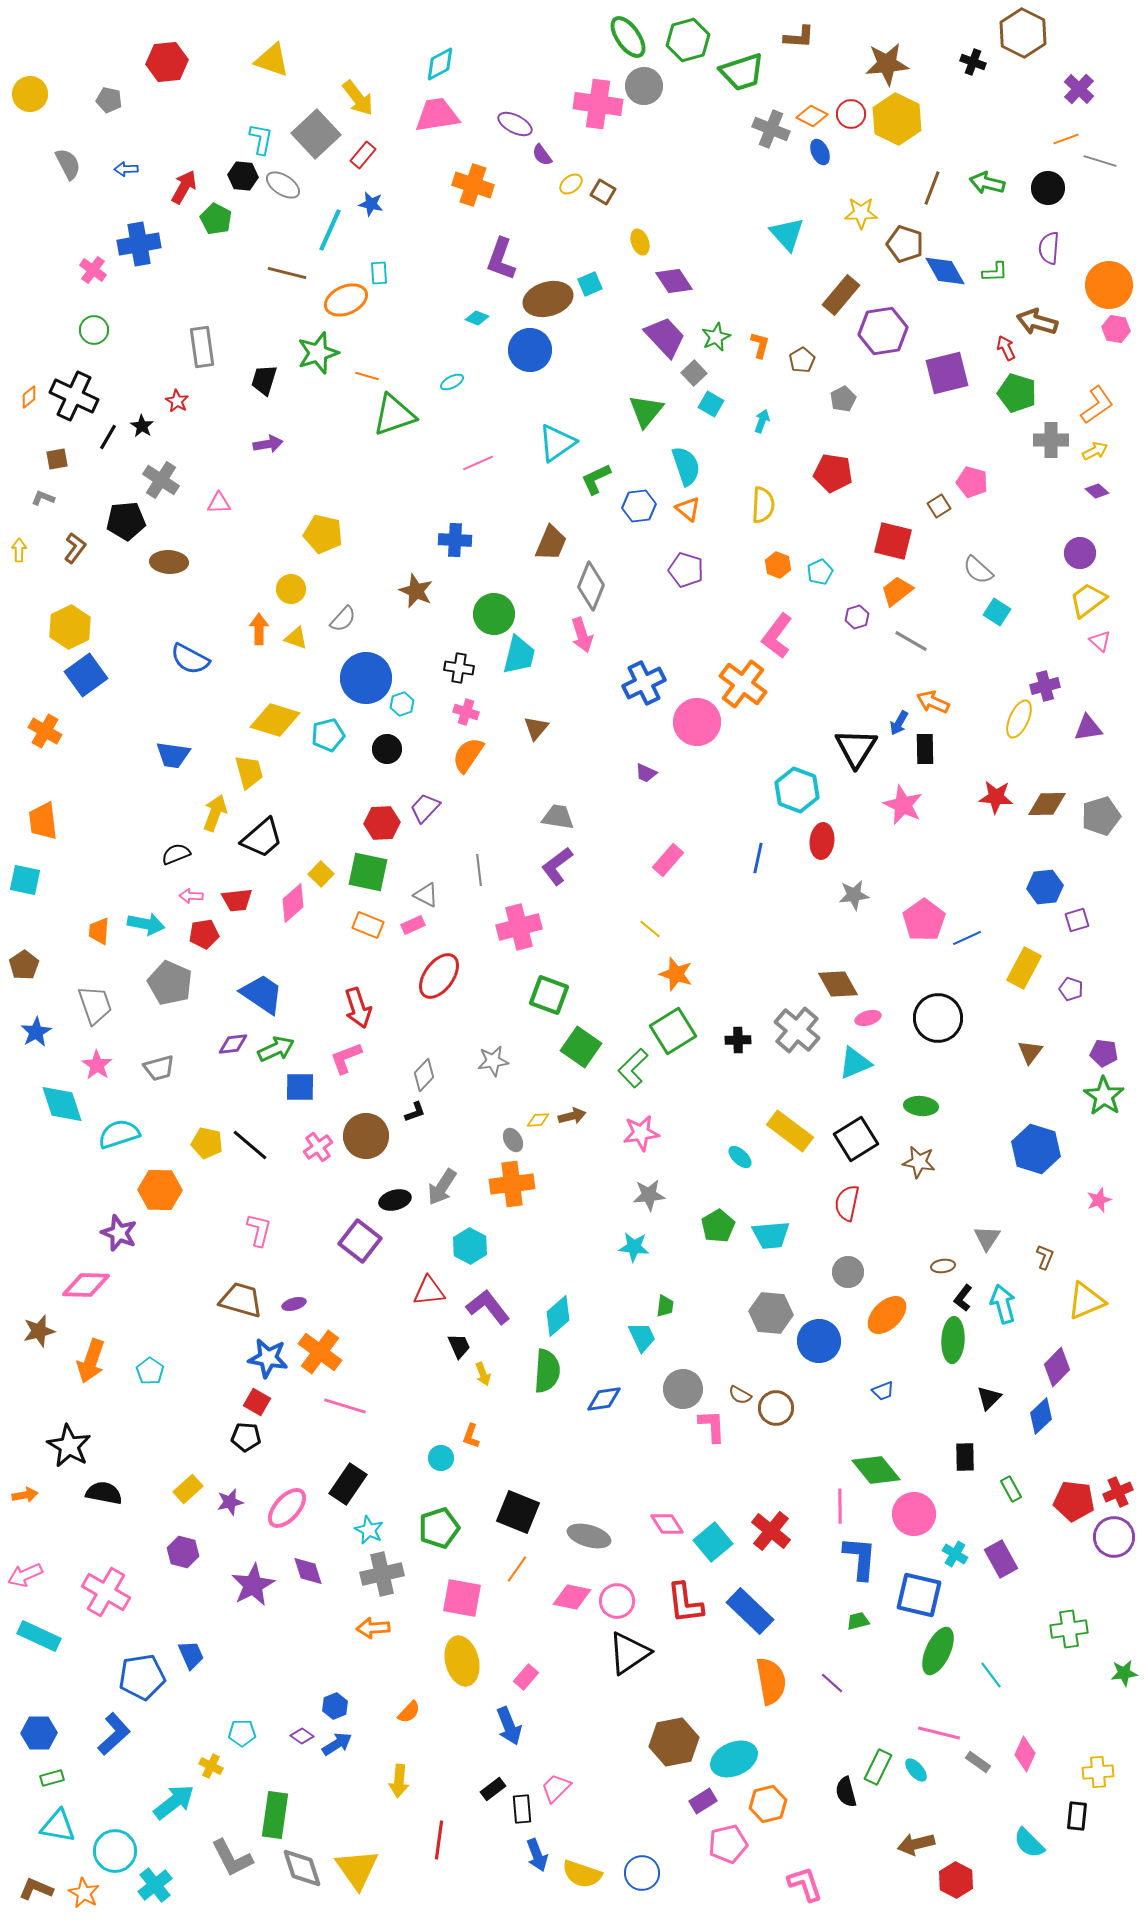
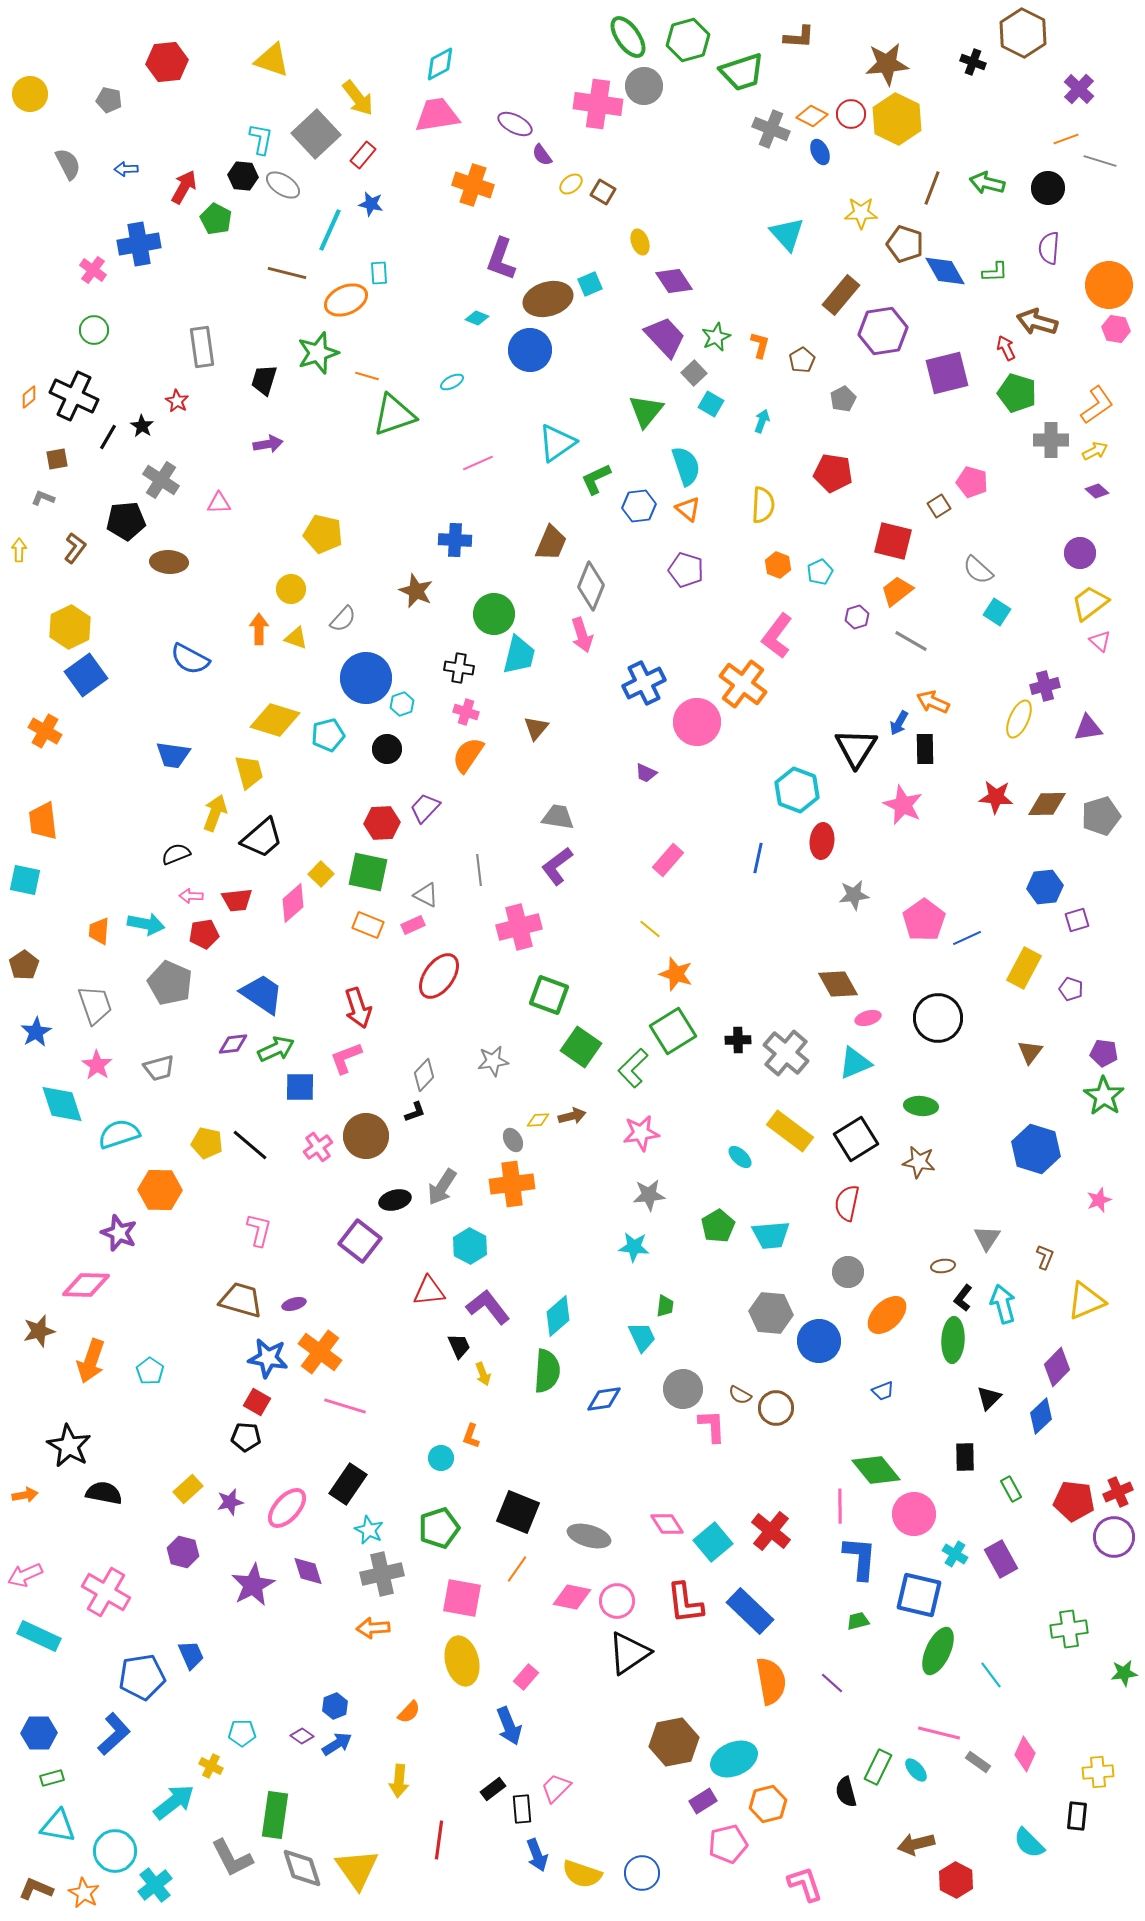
yellow trapezoid at (1088, 600): moved 2 px right, 3 px down
gray cross at (797, 1030): moved 11 px left, 23 px down
